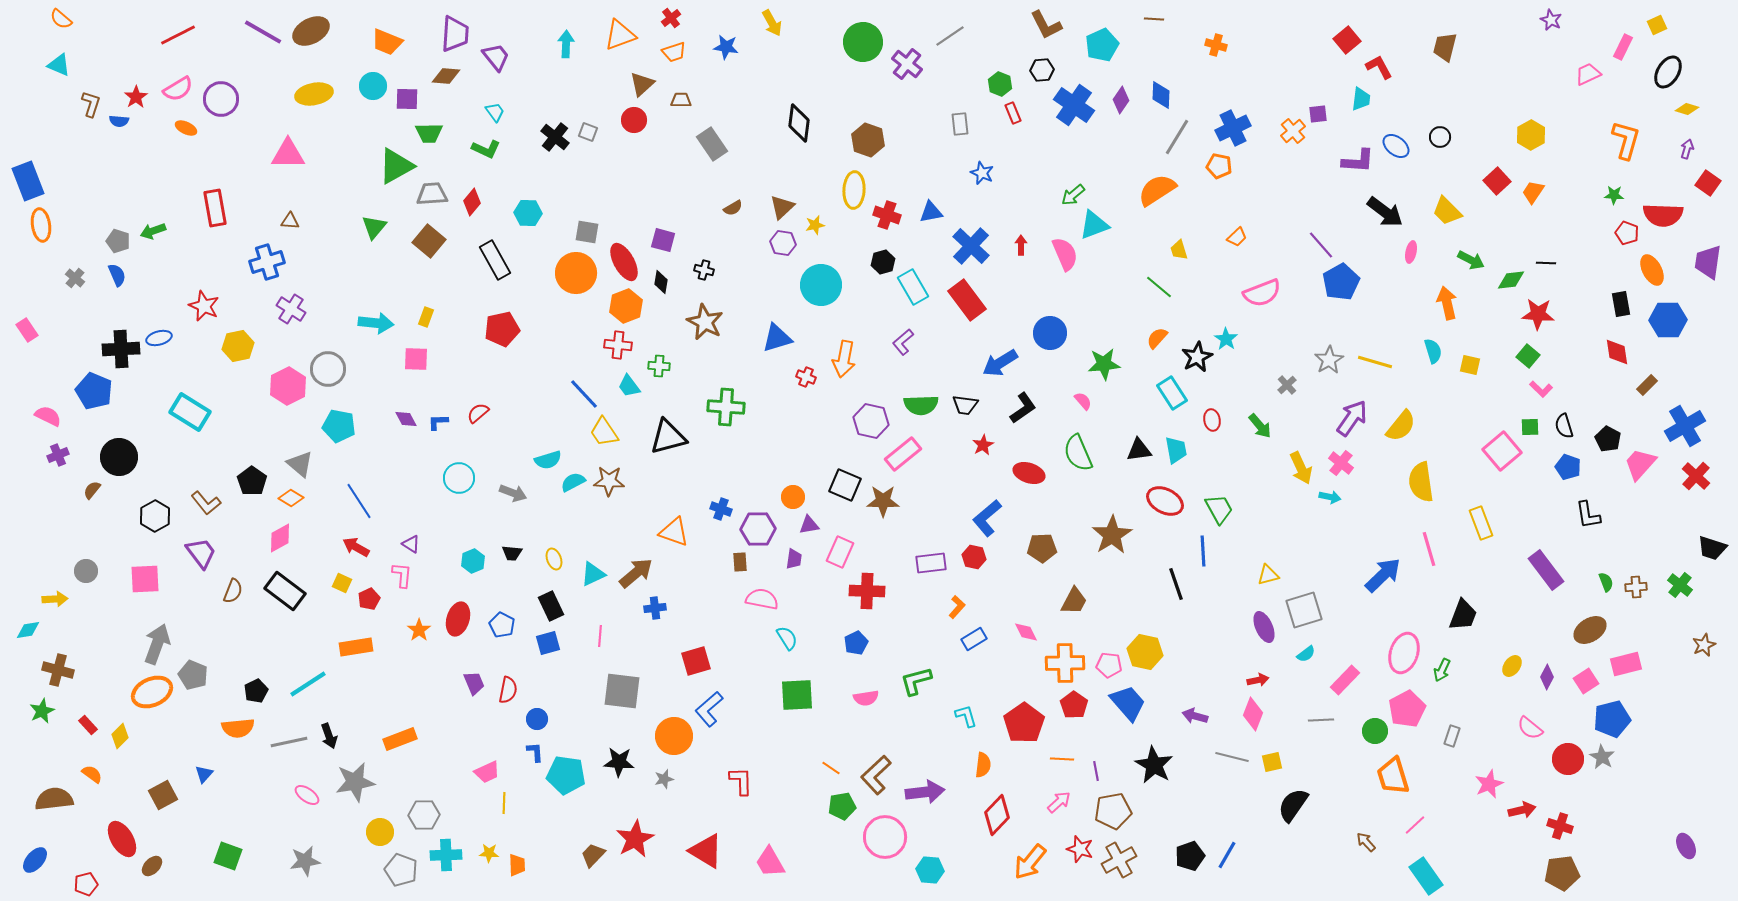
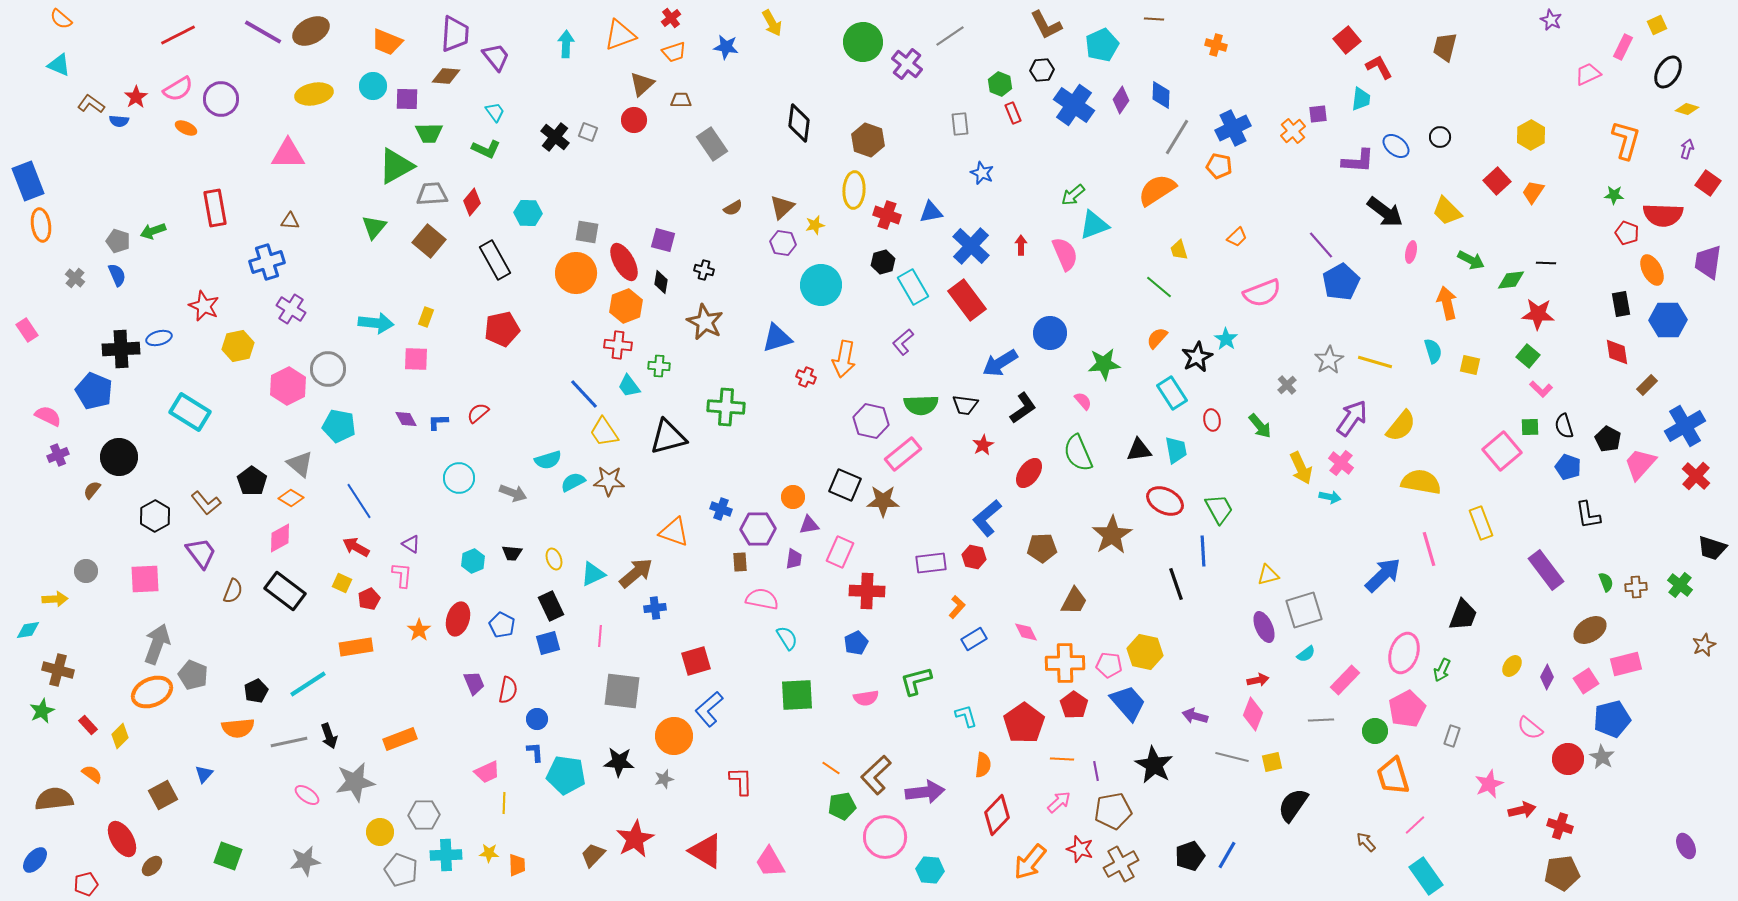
brown L-shape at (91, 104): rotated 72 degrees counterclockwise
red ellipse at (1029, 473): rotated 72 degrees counterclockwise
yellow semicircle at (1421, 482): rotated 108 degrees clockwise
brown cross at (1119, 860): moved 2 px right, 4 px down
